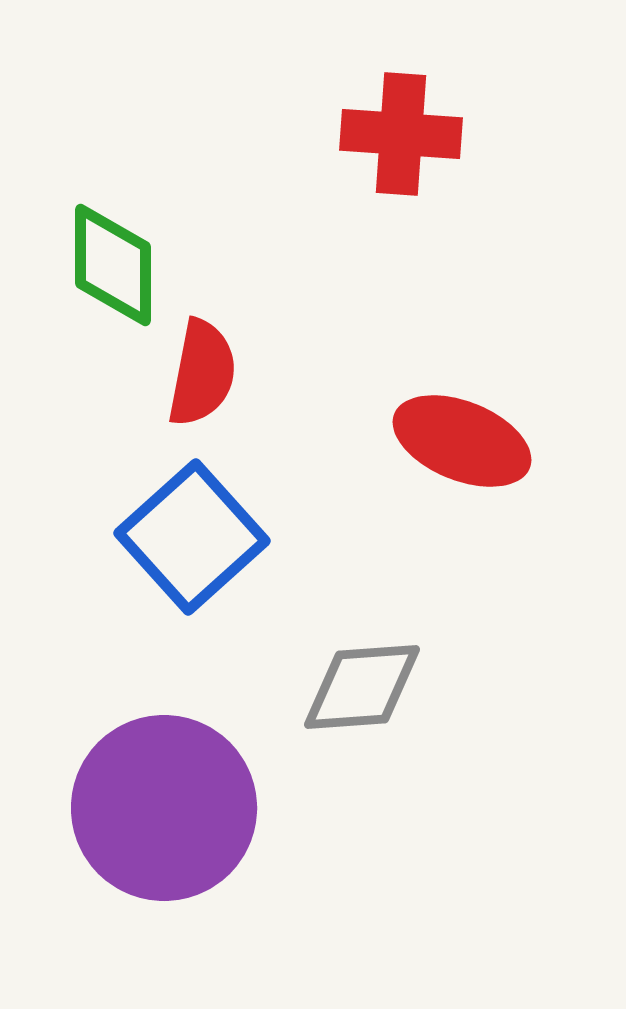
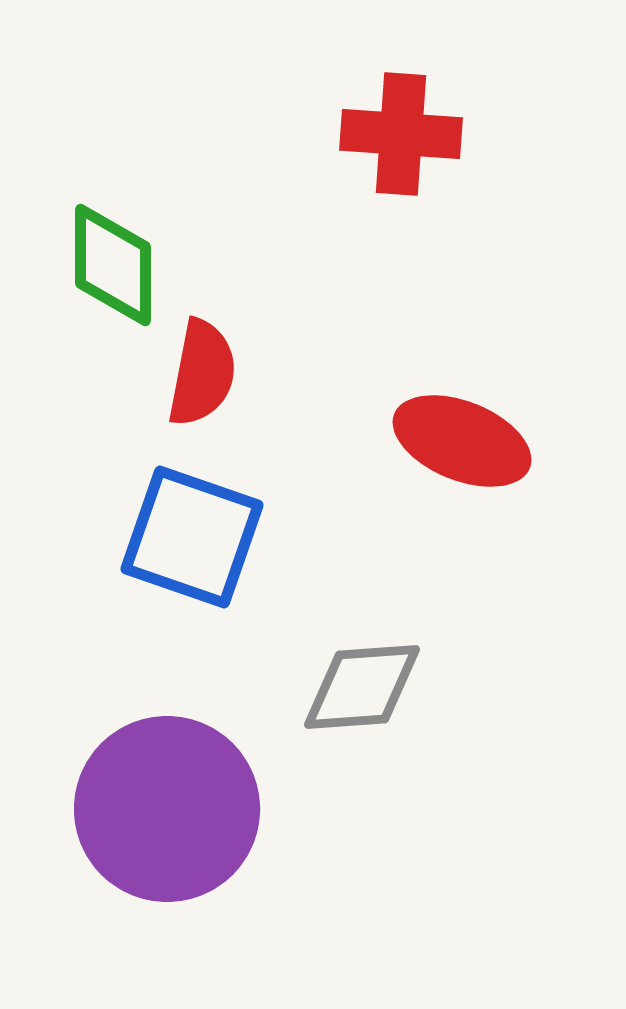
blue square: rotated 29 degrees counterclockwise
purple circle: moved 3 px right, 1 px down
